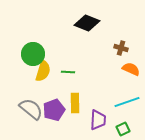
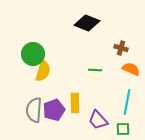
green line: moved 27 px right, 2 px up
cyan line: rotated 60 degrees counterclockwise
gray semicircle: moved 3 px right, 1 px down; rotated 125 degrees counterclockwise
purple trapezoid: rotated 135 degrees clockwise
green square: rotated 24 degrees clockwise
